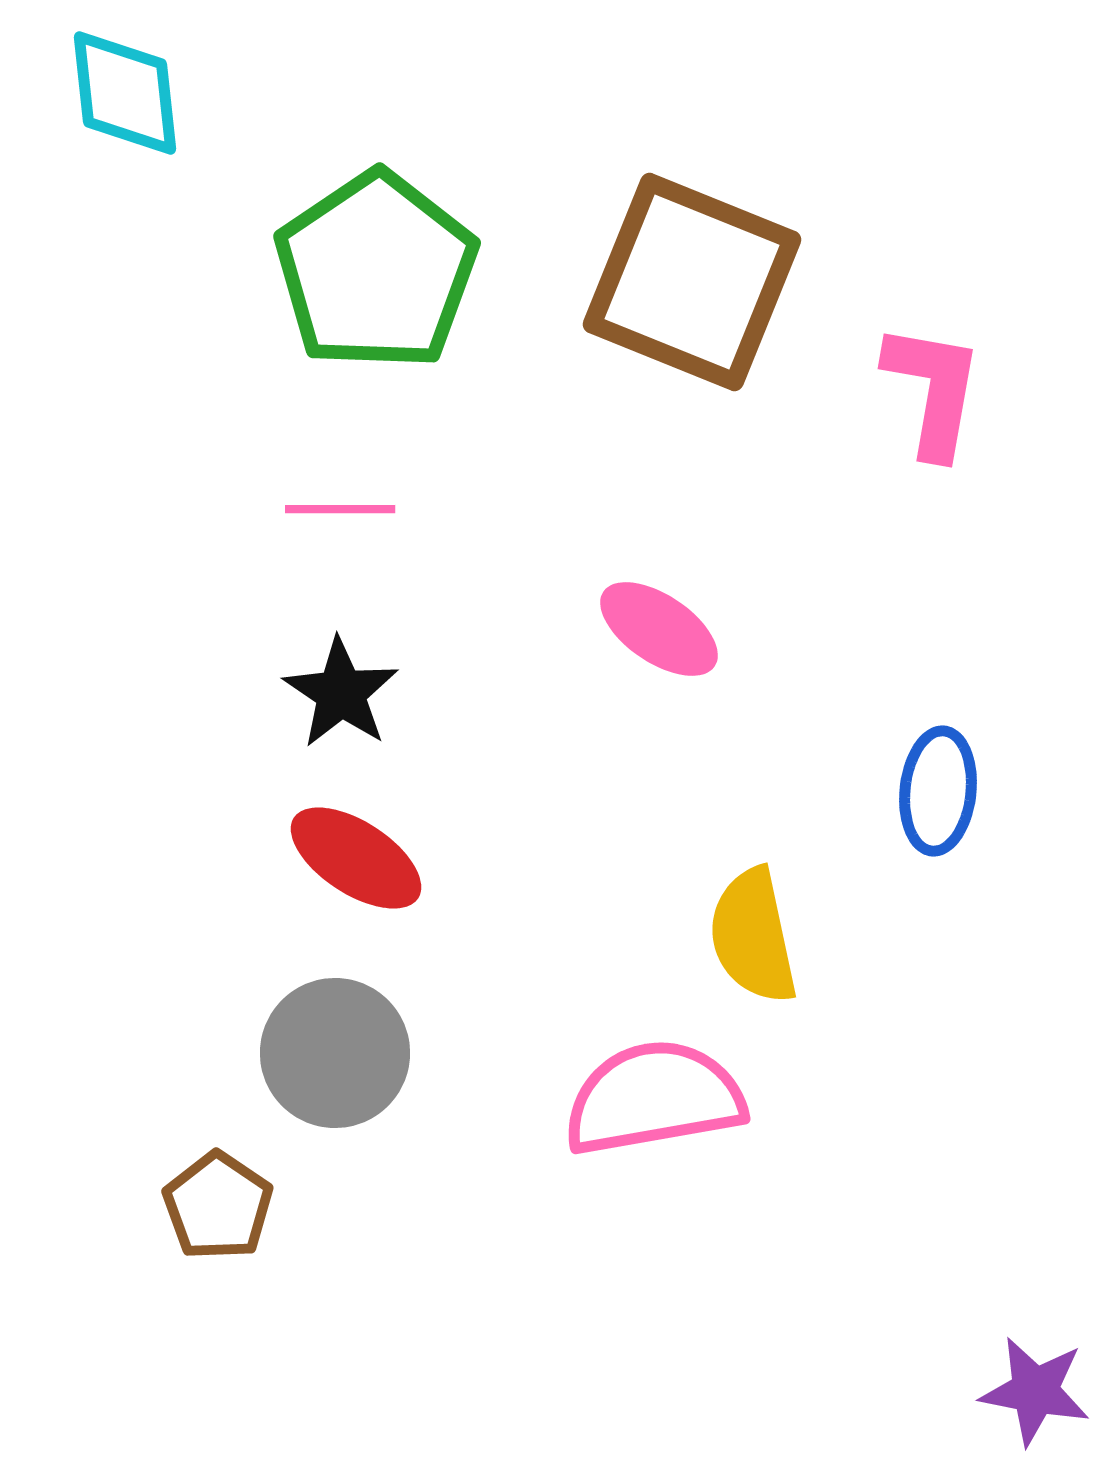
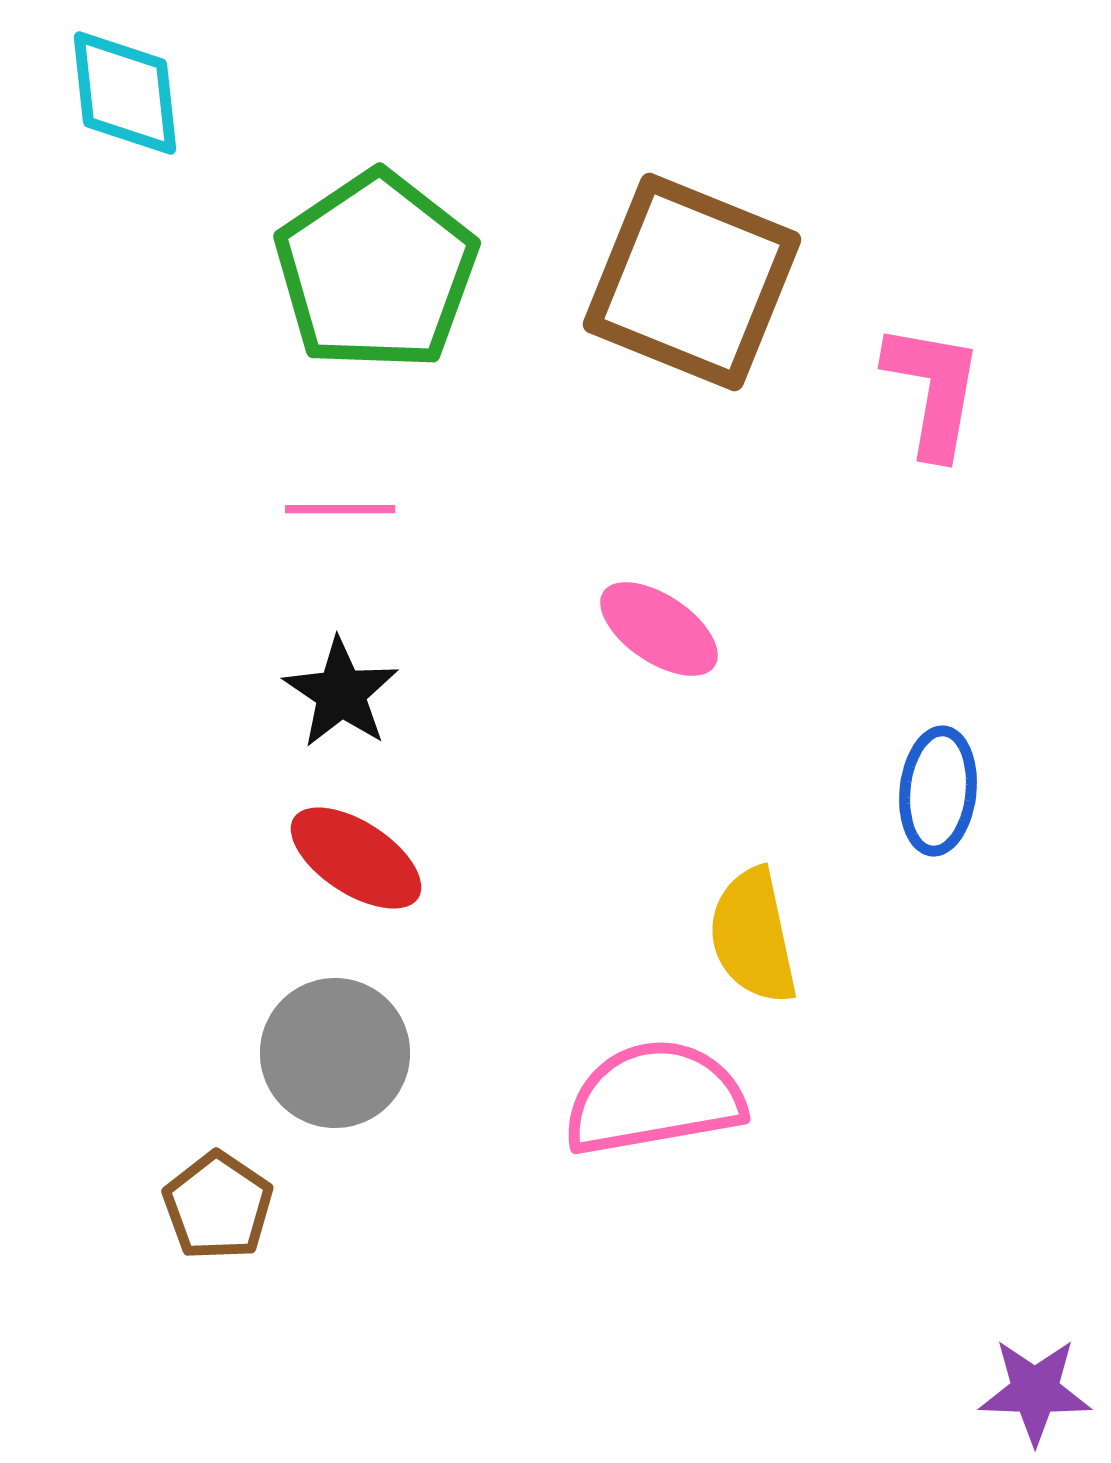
purple star: rotated 9 degrees counterclockwise
